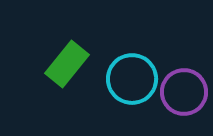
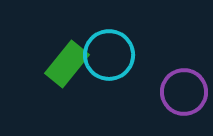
cyan circle: moved 23 px left, 24 px up
